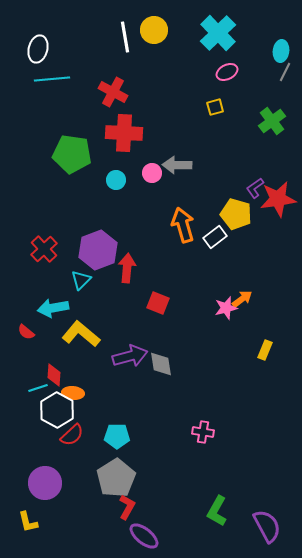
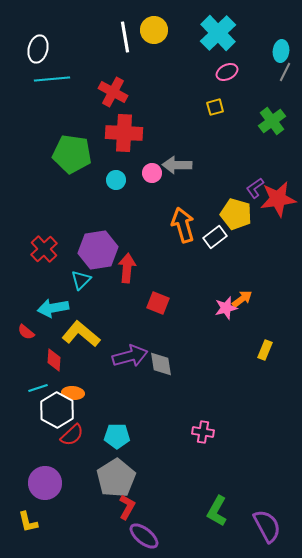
purple hexagon at (98, 250): rotated 12 degrees clockwise
red diamond at (54, 375): moved 15 px up
